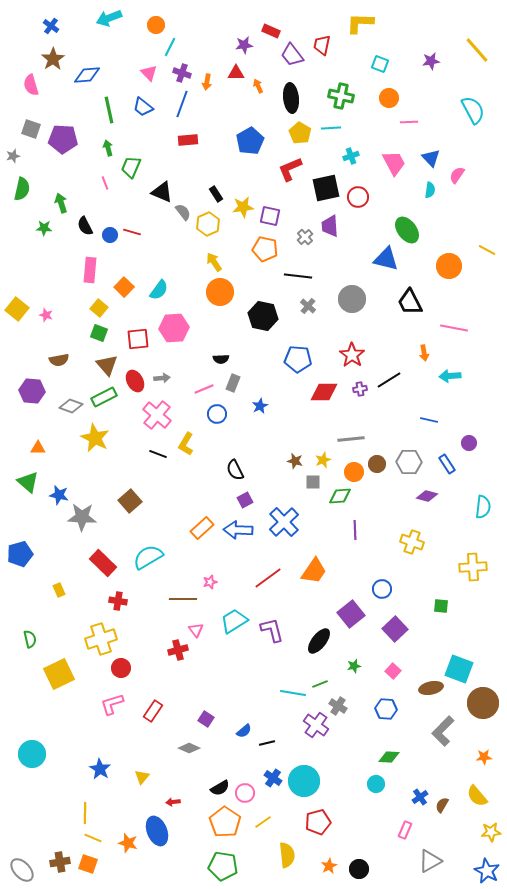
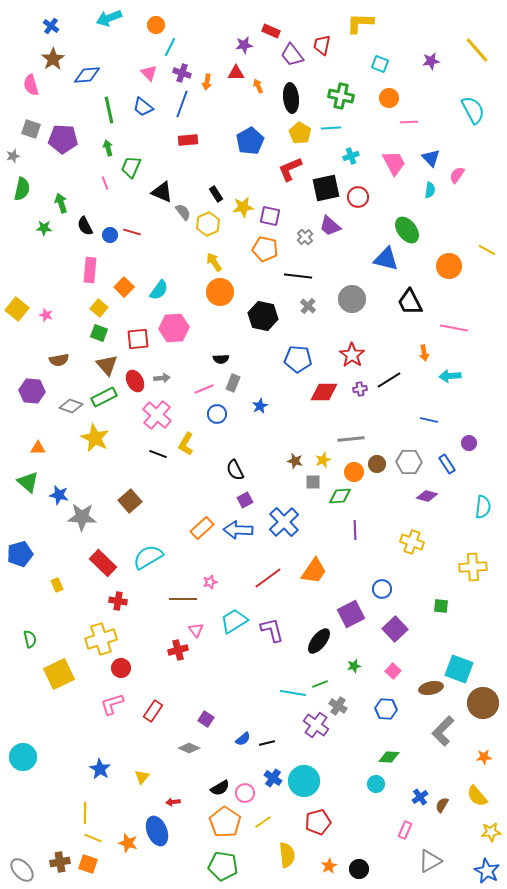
purple trapezoid at (330, 226): rotated 45 degrees counterclockwise
yellow rectangle at (59, 590): moved 2 px left, 5 px up
purple square at (351, 614): rotated 12 degrees clockwise
blue semicircle at (244, 731): moved 1 px left, 8 px down
cyan circle at (32, 754): moved 9 px left, 3 px down
